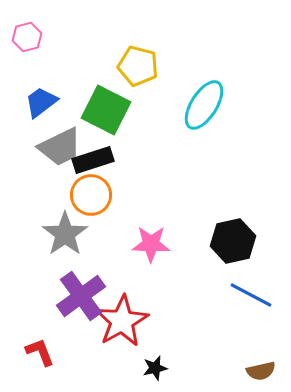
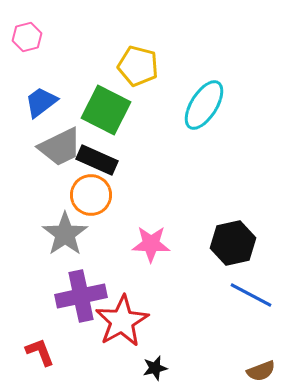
black rectangle: moved 4 px right; rotated 42 degrees clockwise
black hexagon: moved 2 px down
purple cross: rotated 24 degrees clockwise
brown semicircle: rotated 8 degrees counterclockwise
